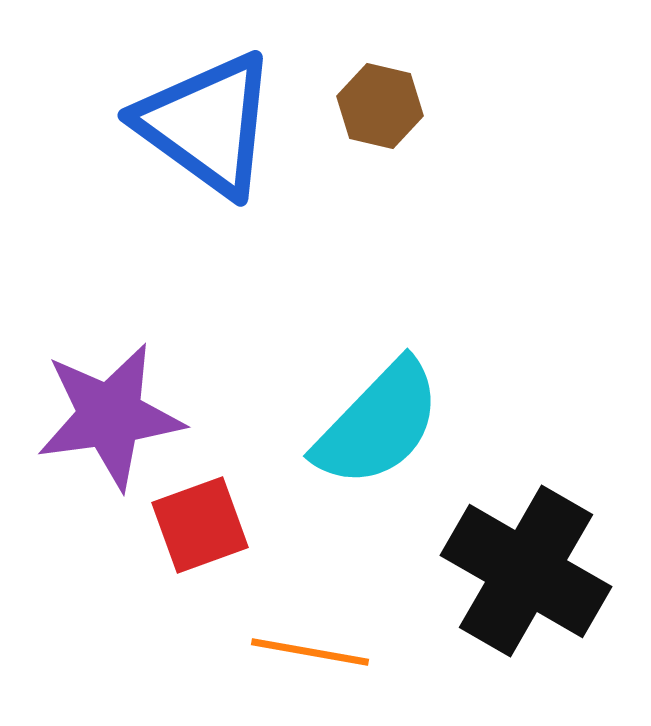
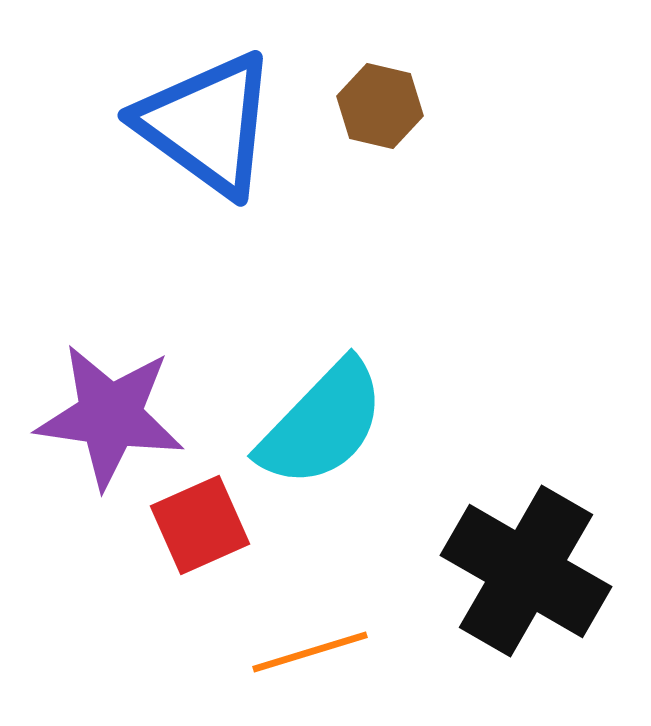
purple star: rotated 16 degrees clockwise
cyan semicircle: moved 56 px left
red square: rotated 4 degrees counterclockwise
orange line: rotated 27 degrees counterclockwise
